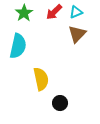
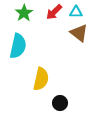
cyan triangle: rotated 24 degrees clockwise
brown triangle: moved 2 px right, 1 px up; rotated 36 degrees counterclockwise
yellow semicircle: rotated 25 degrees clockwise
